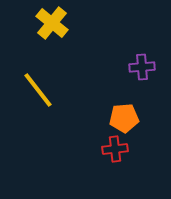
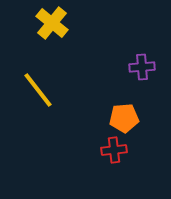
red cross: moved 1 px left, 1 px down
